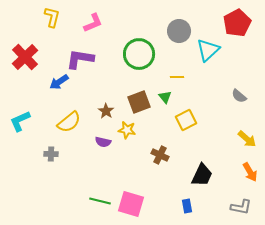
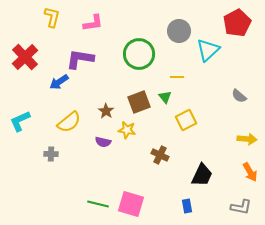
pink L-shape: rotated 15 degrees clockwise
yellow arrow: rotated 36 degrees counterclockwise
green line: moved 2 px left, 3 px down
